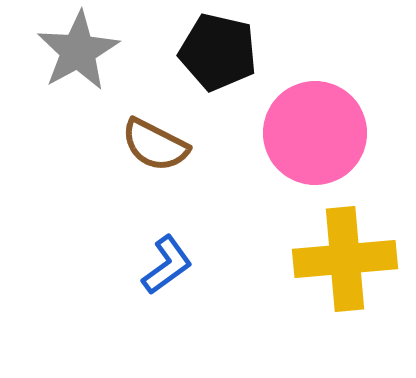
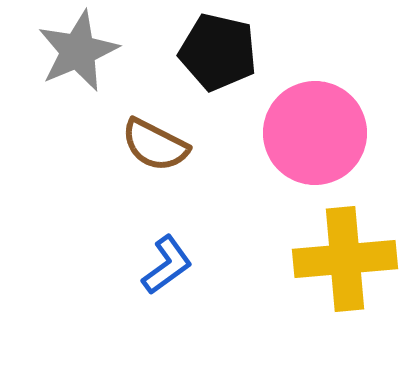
gray star: rotated 6 degrees clockwise
